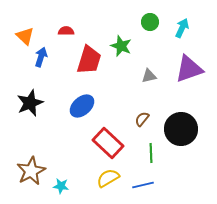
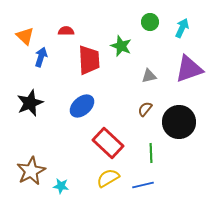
red trapezoid: rotated 20 degrees counterclockwise
brown semicircle: moved 3 px right, 10 px up
black circle: moved 2 px left, 7 px up
